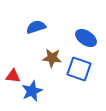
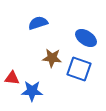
blue semicircle: moved 2 px right, 4 px up
red triangle: moved 1 px left, 2 px down
blue star: rotated 25 degrees clockwise
